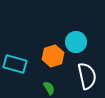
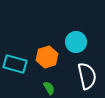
orange hexagon: moved 6 px left, 1 px down
